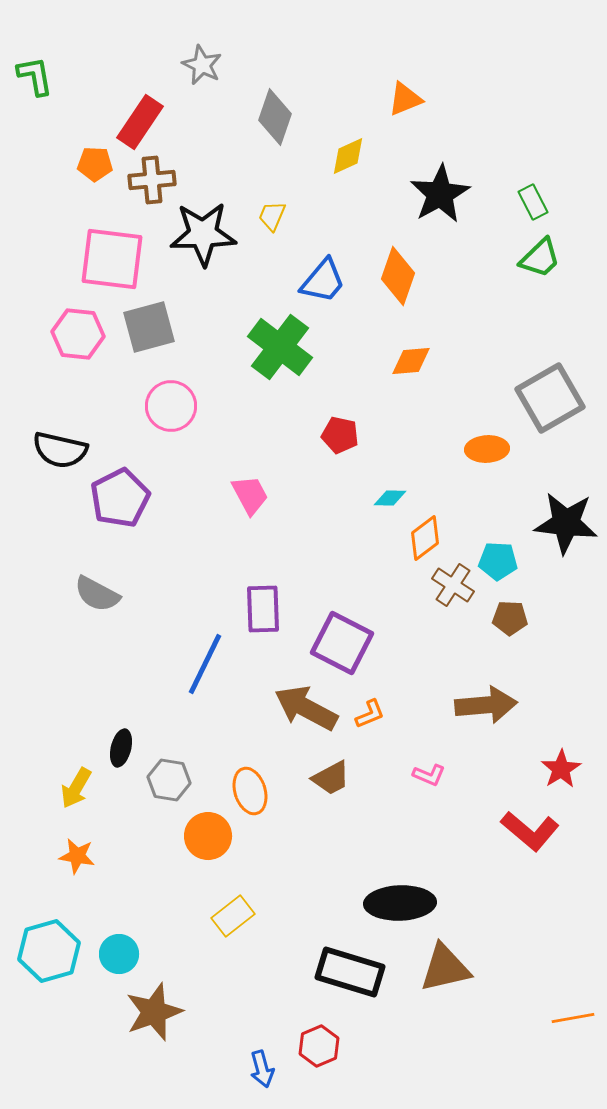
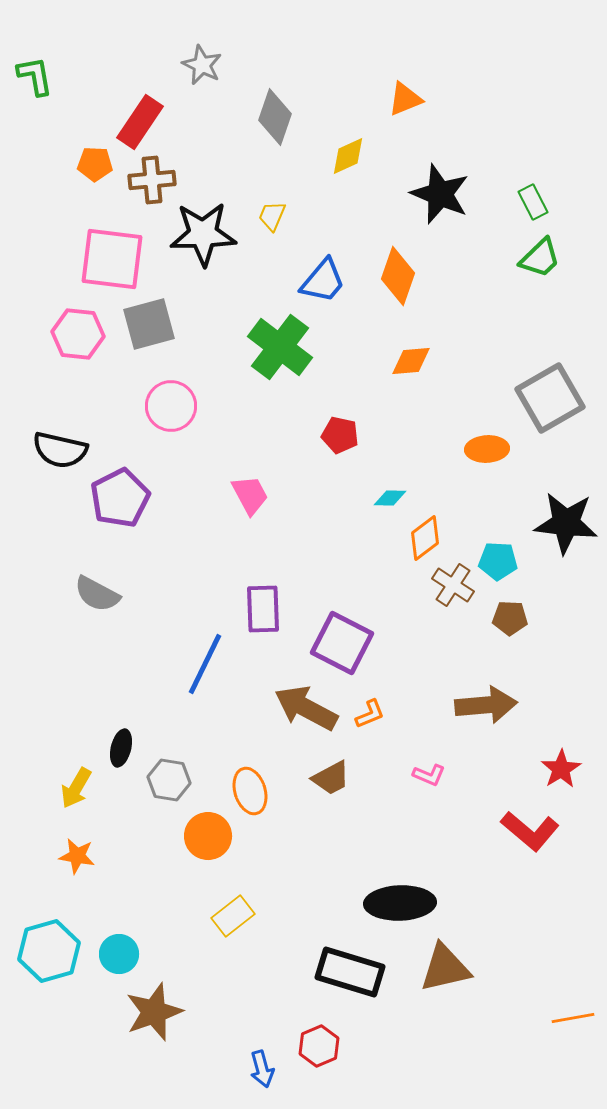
black star at (440, 194): rotated 20 degrees counterclockwise
gray square at (149, 327): moved 3 px up
